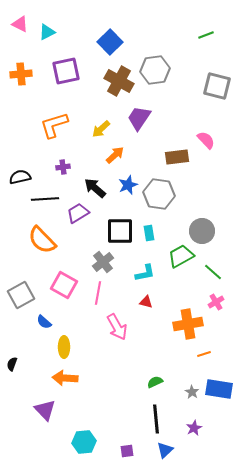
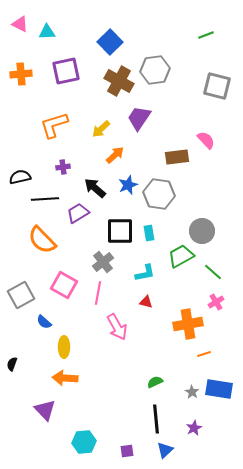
cyan triangle at (47, 32): rotated 24 degrees clockwise
